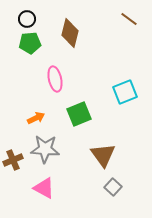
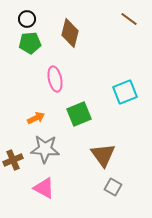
gray square: rotated 12 degrees counterclockwise
